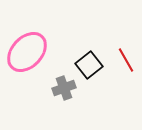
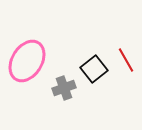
pink ellipse: moved 9 px down; rotated 12 degrees counterclockwise
black square: moved 5 px right, 4 px down
